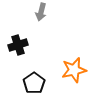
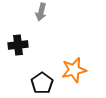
black cross: rotated 12 degrees clockwise
black pentagon: moved 8 px right
